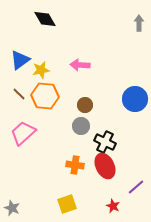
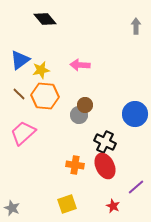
black diamond: rotated 10 degrees counterclockwise
gray arrow: moved 3 px left, 3 px down
blue circle: moved 15 px down
gray circle: moved 2 px left, 11 px up
